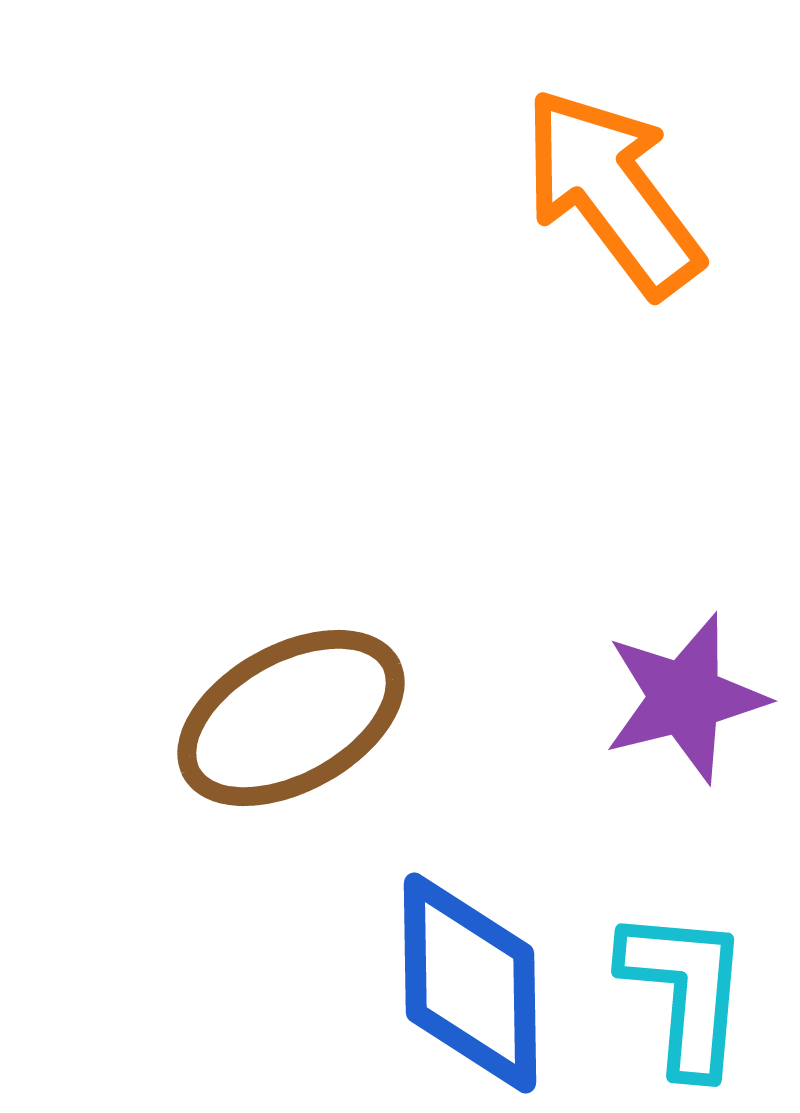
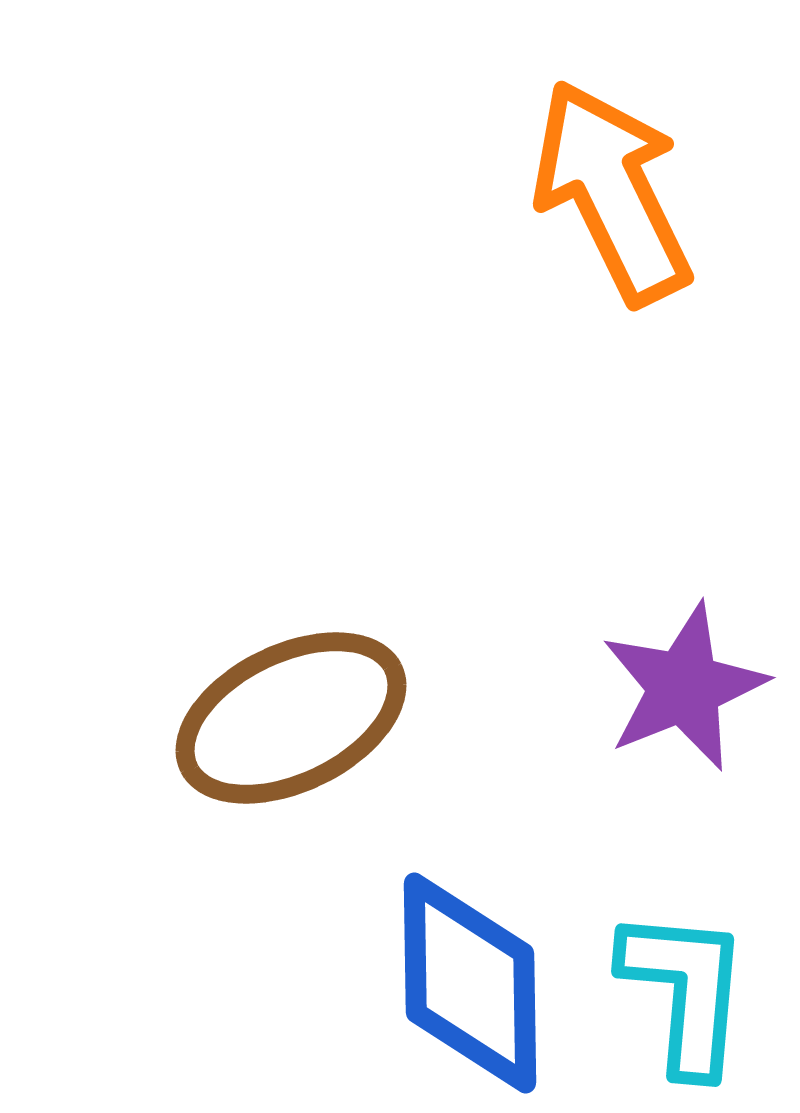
orange arrow: rotated 11 degrees clockwise
purple star: moved 1 px left, 11 px up; rotated 8 degrees counterclockwise
brown ellipse: rotated 3 degrees clockwise
